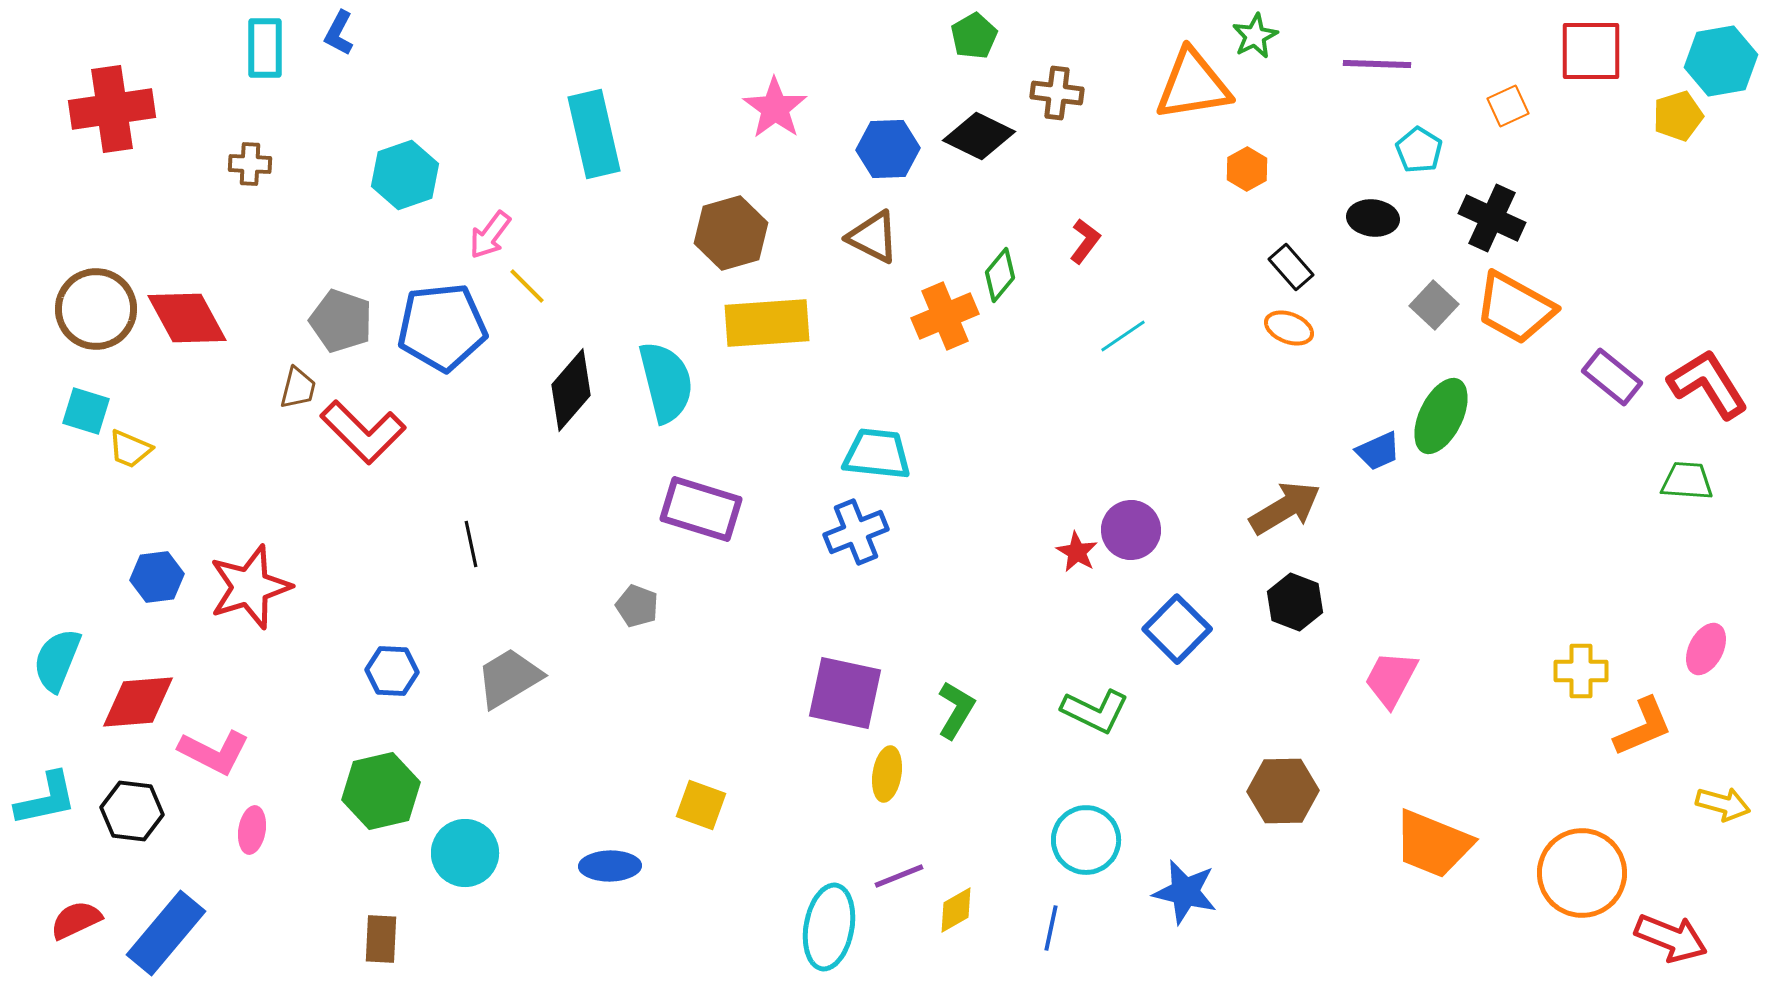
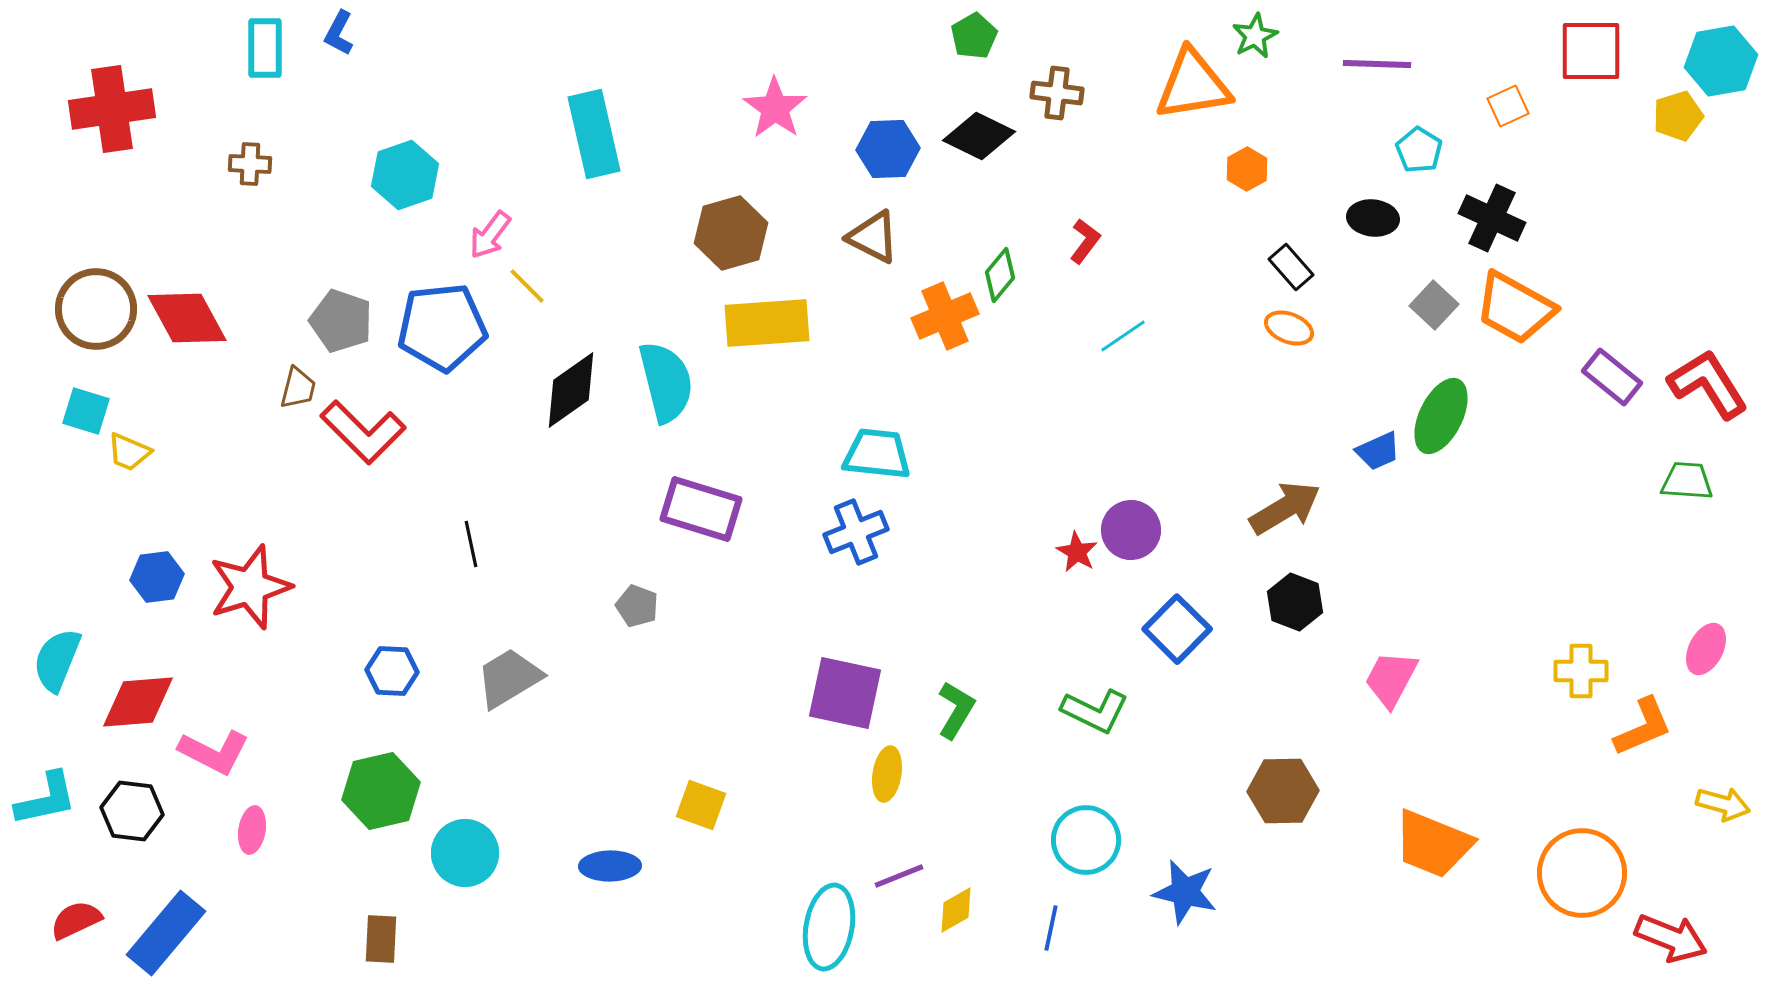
black diamond at (571, 390): rotated 14 degrees clockwise
yellow trapezoid at (130, 449): moved 1 px left, 3 px down
